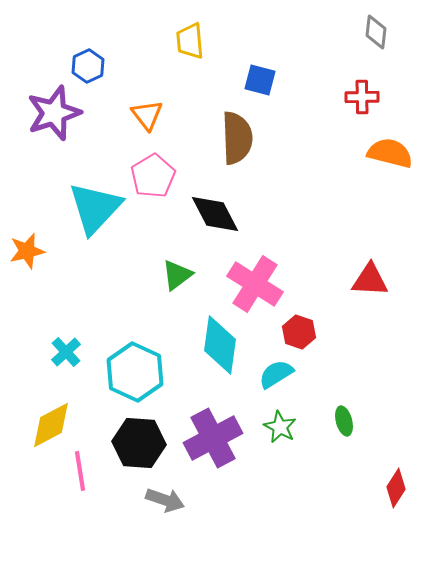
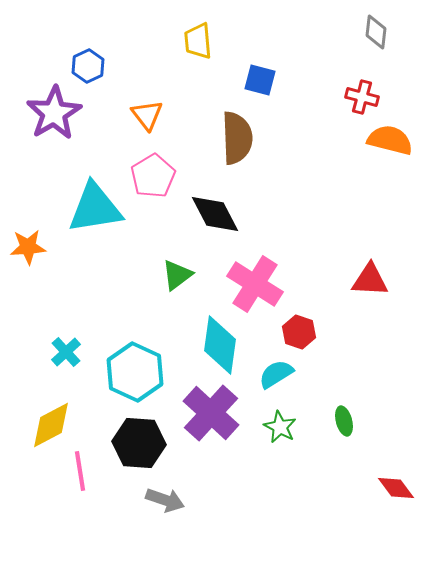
yellow trapezoid: moved 8 px right
red cross: rotated 16 degrees clockwise
purple star: rotated 12 degrees counterclockwise
orange semicircle: moved 13 px up
cyan triangle: rotated 38 degrees clockwise
orange star: moved 1 px right, 4 px up; rotated 9 degrees clockwise
purple cross: moved 2 px left, 25 px up; rotated 20 degrees counterclockwise
red diamond: rotated 69 degrees counterclockwise
